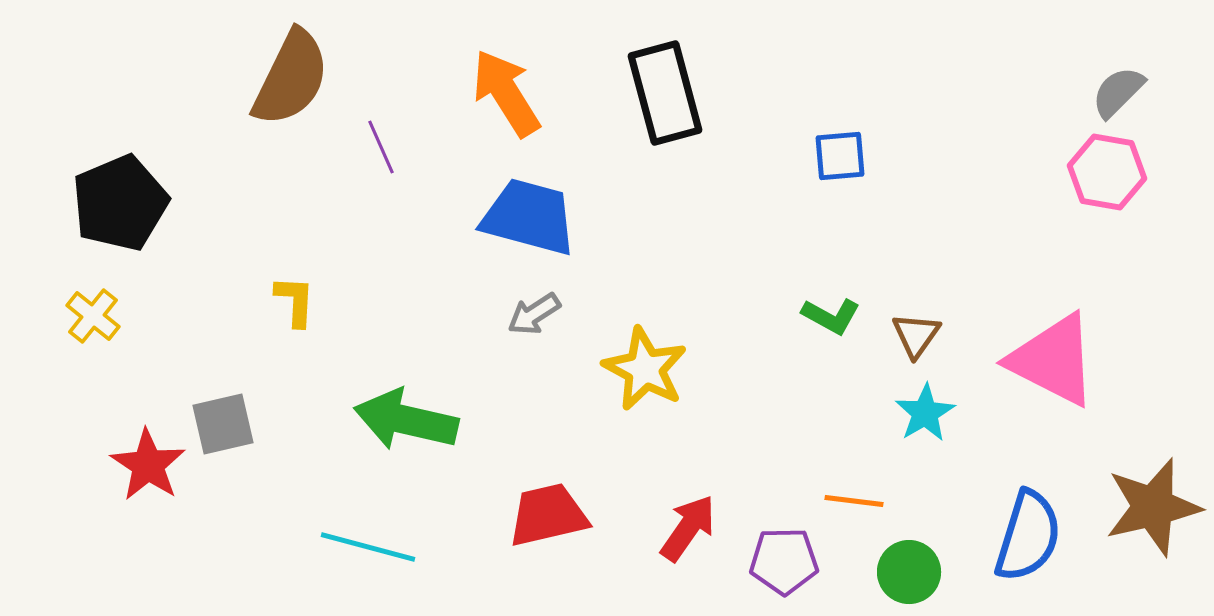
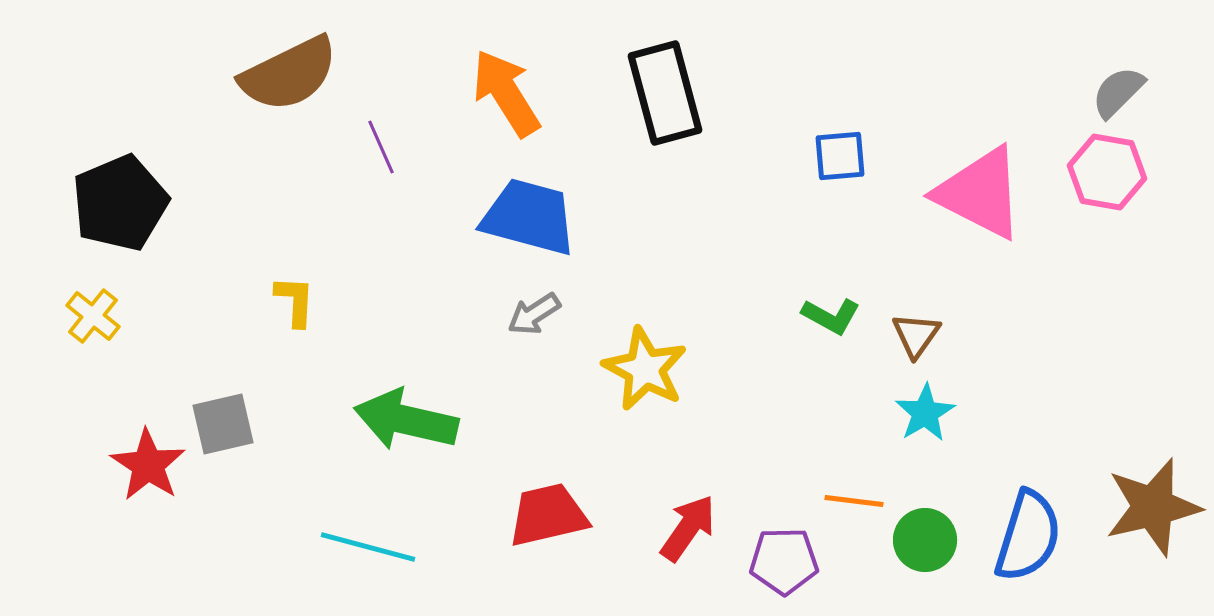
brown semicircle: moved 2 px left, 4 px up; rotated 38 degrees clockwise
pink triangle: moved 73 px left, 167 px up
green circle: moved 16 px right, 32 px up
